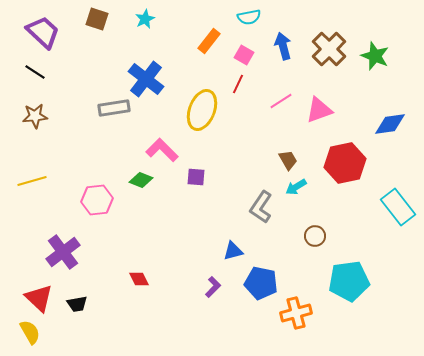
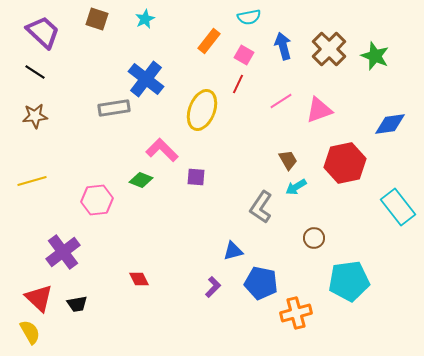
brown circle: moved 1 px left, 2 px down
